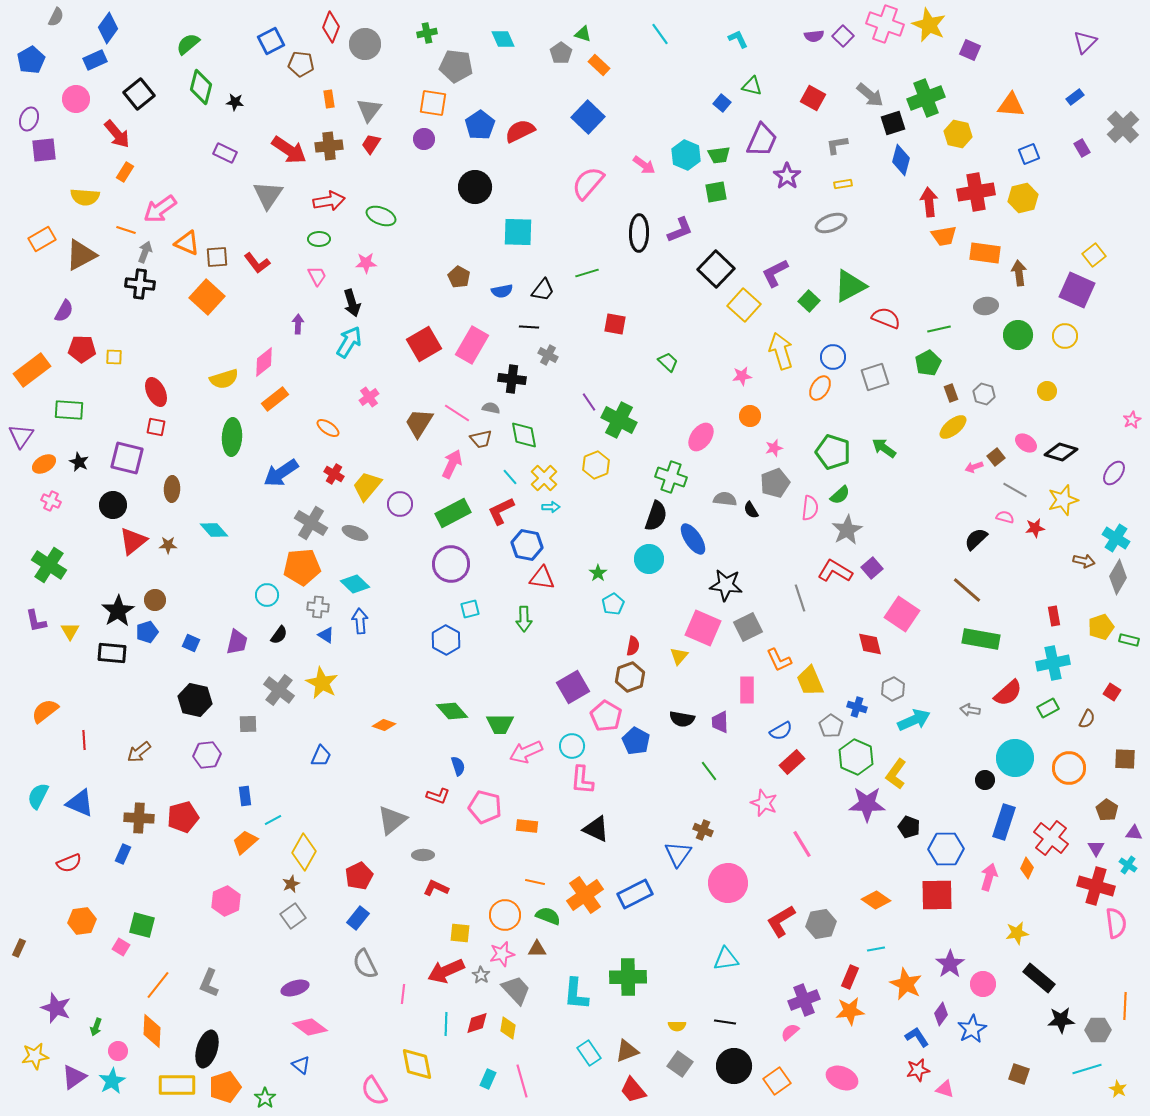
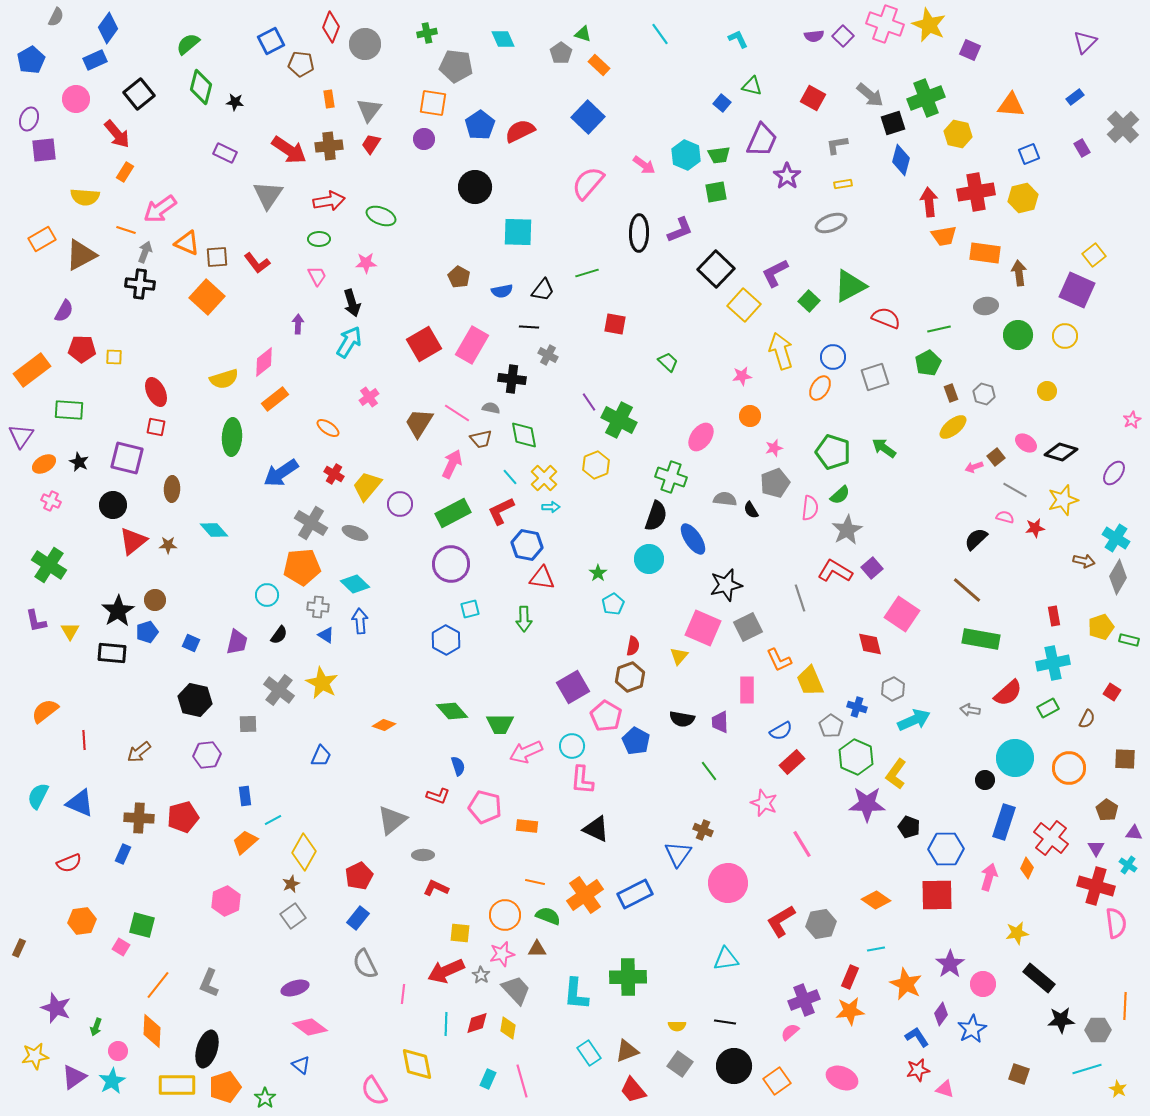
black star at (726, 585): rotated 20 degrees counterclockwise
